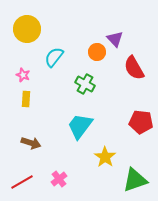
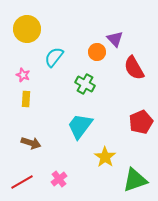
red pentagon: rotated 30 degrees counterclockwise
